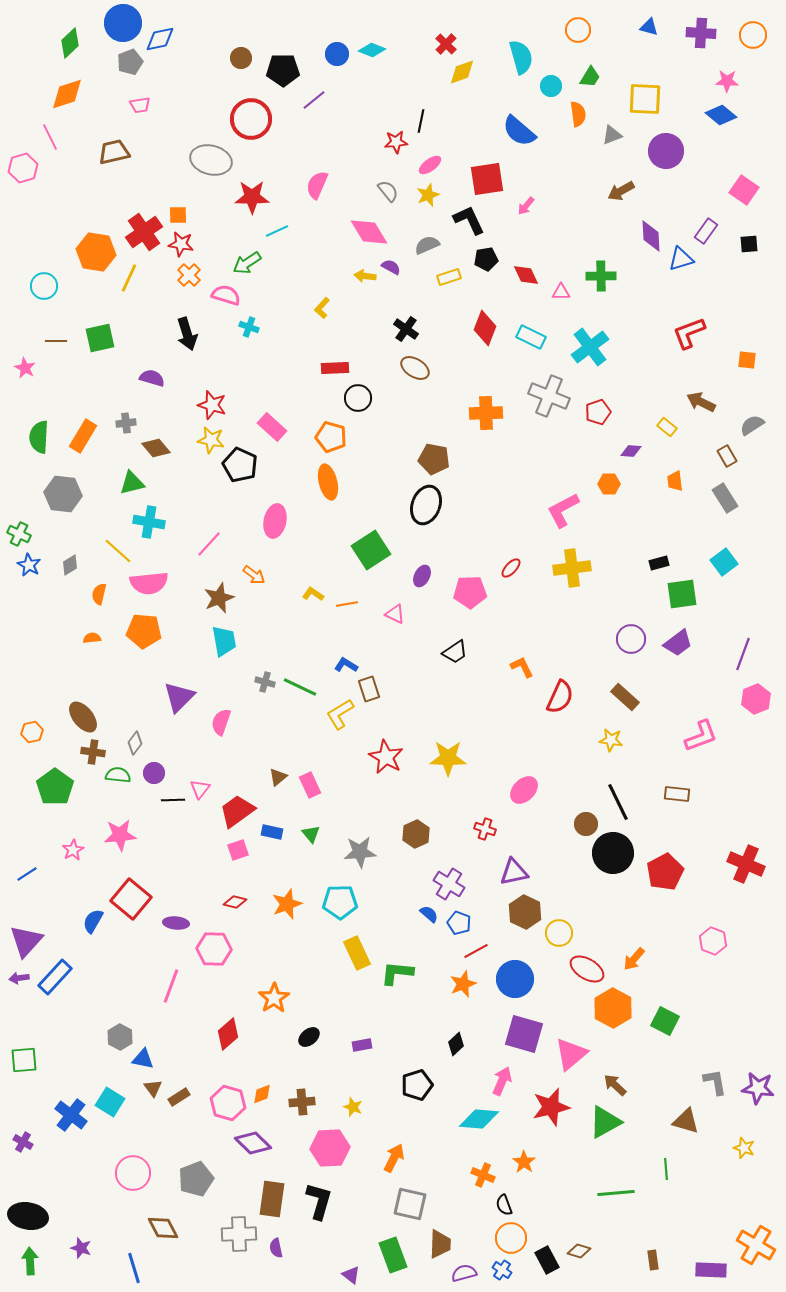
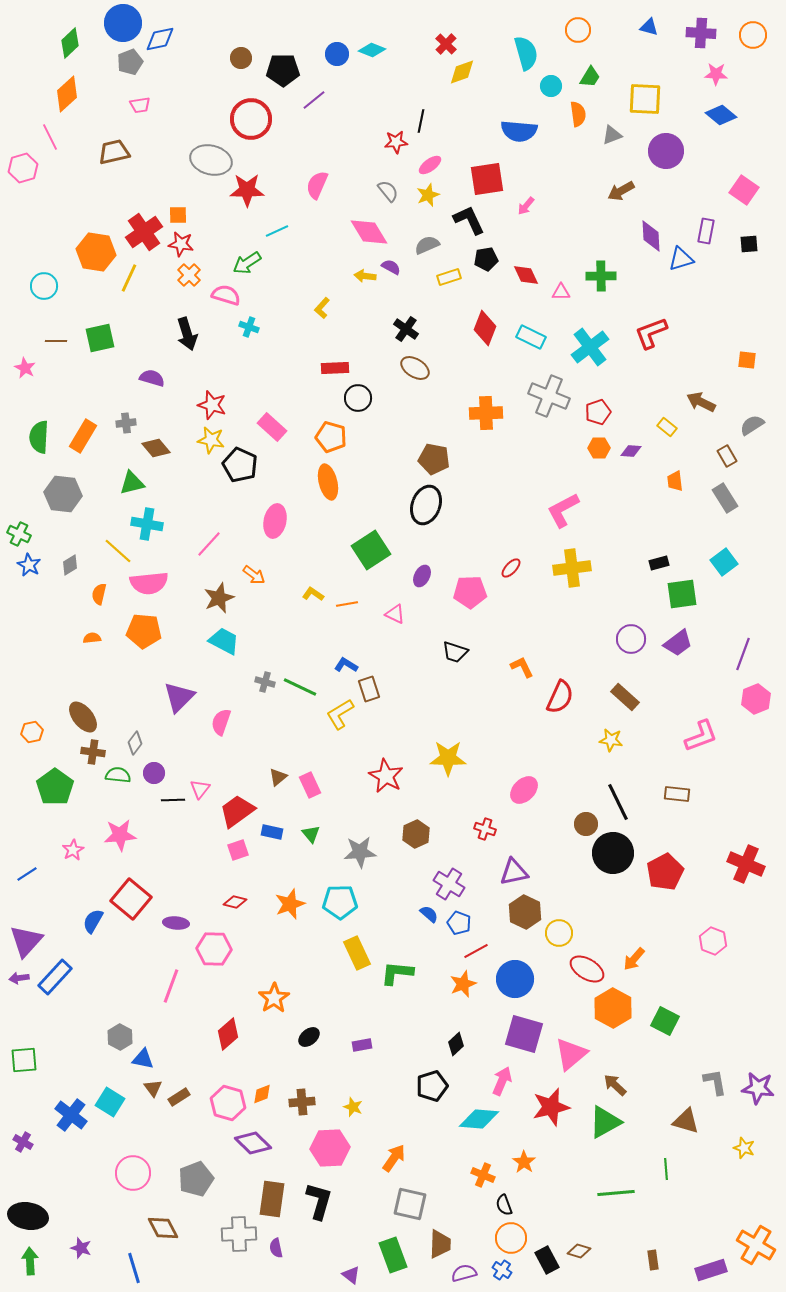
cyan semicircle at (521, 57): moved 5 px right, 4 px up
pink star at (727, 81): moved 11 px left, 7 px up
orange diamond at (67, 94): rotated 24 degrees counterclockwise
blue semicircle at (519, 131): rotated 36 degrees counterclockwise
red star at (252, 197): moved 5 px left, 7 px up
purple rectangle at (706, 231): rotated 25 degrees counterclockwise
red L-shape at (689, 333): moved 38 px left
orange hexagon at (609, 484): moved 10 px left, 36 px up
cyan cross at (149, 522): moved 2 px left, 2 px down
cyan trapezoid at (224, 641): rotated 52 degrees counterclockwise
black trapezoid at (455, 652): rotated 52 degrees clockwise
red star at (386, 757): moved 19 px down
orange star at (287, 904): moved 3 px right
black pentagon at (417, 1085): moved 15 px right, 1 px down
orange arrow at (394, 1158): rotated 8 degrees clockwise
purple rectangle at (711, 1270): rotated 20 degrees counterclockwise
